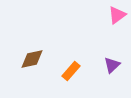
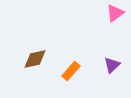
pink triangle: moved 2 px left, 2 px up
brown diamond: moved 3 px right
